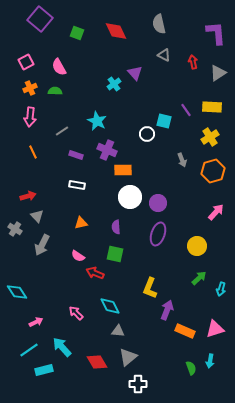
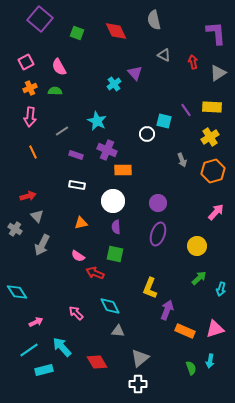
gray semicircle at (159, 24): moved 5 px left, 4 px up
white circle at (130, 197): moved 17 px left, 4 px down
gray triangle at (128, 357): moved 12 px right, 1 px down
